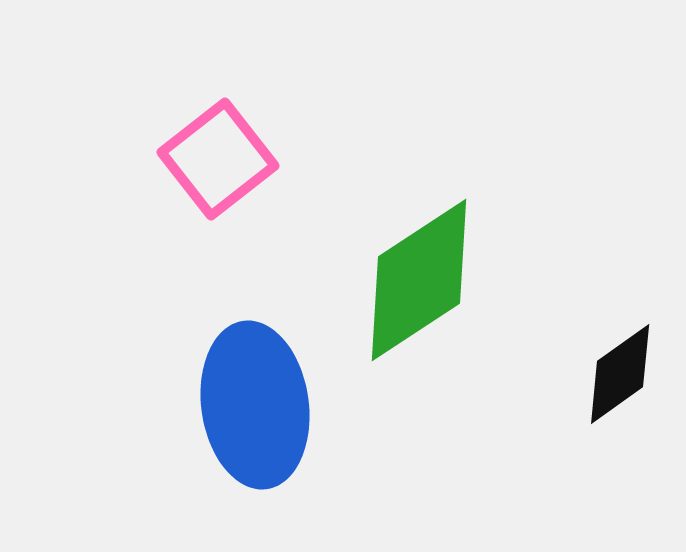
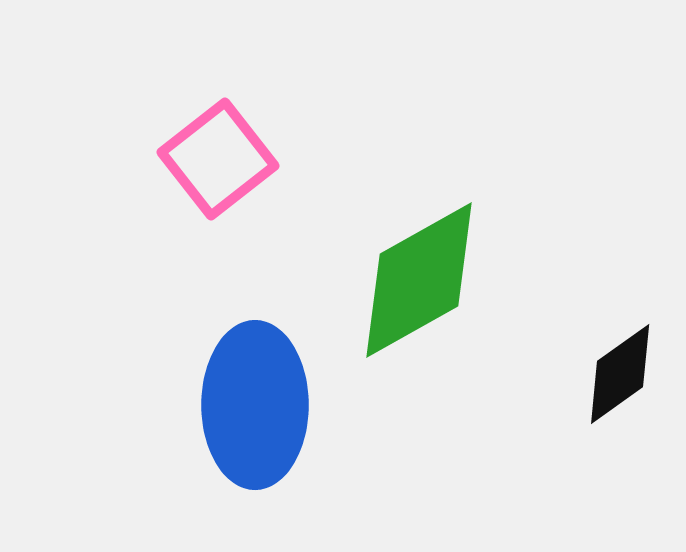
green diamond: rotated 4 degrees clockwise
blue ellipse: rotated 8 degrees clockwise
